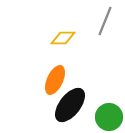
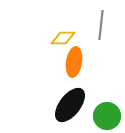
gray line: moved 4 px left, 4 px down; rotated 16 degrees counterclockwise
orange ellipse: moved 19 px right, 18 px up; rotated 16 degrees counterclockwise
green circle: moved 2 px left, 1 px up
